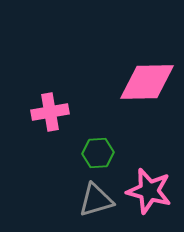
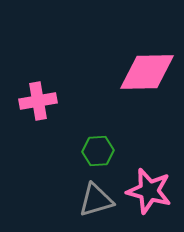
pink diamond: moved 10 px up
pink cross: moved 12 px left, 11 px up
green hexagon: moved 2 px up
